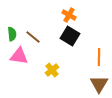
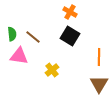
orange cross: moved 1 px right, 3 px up
